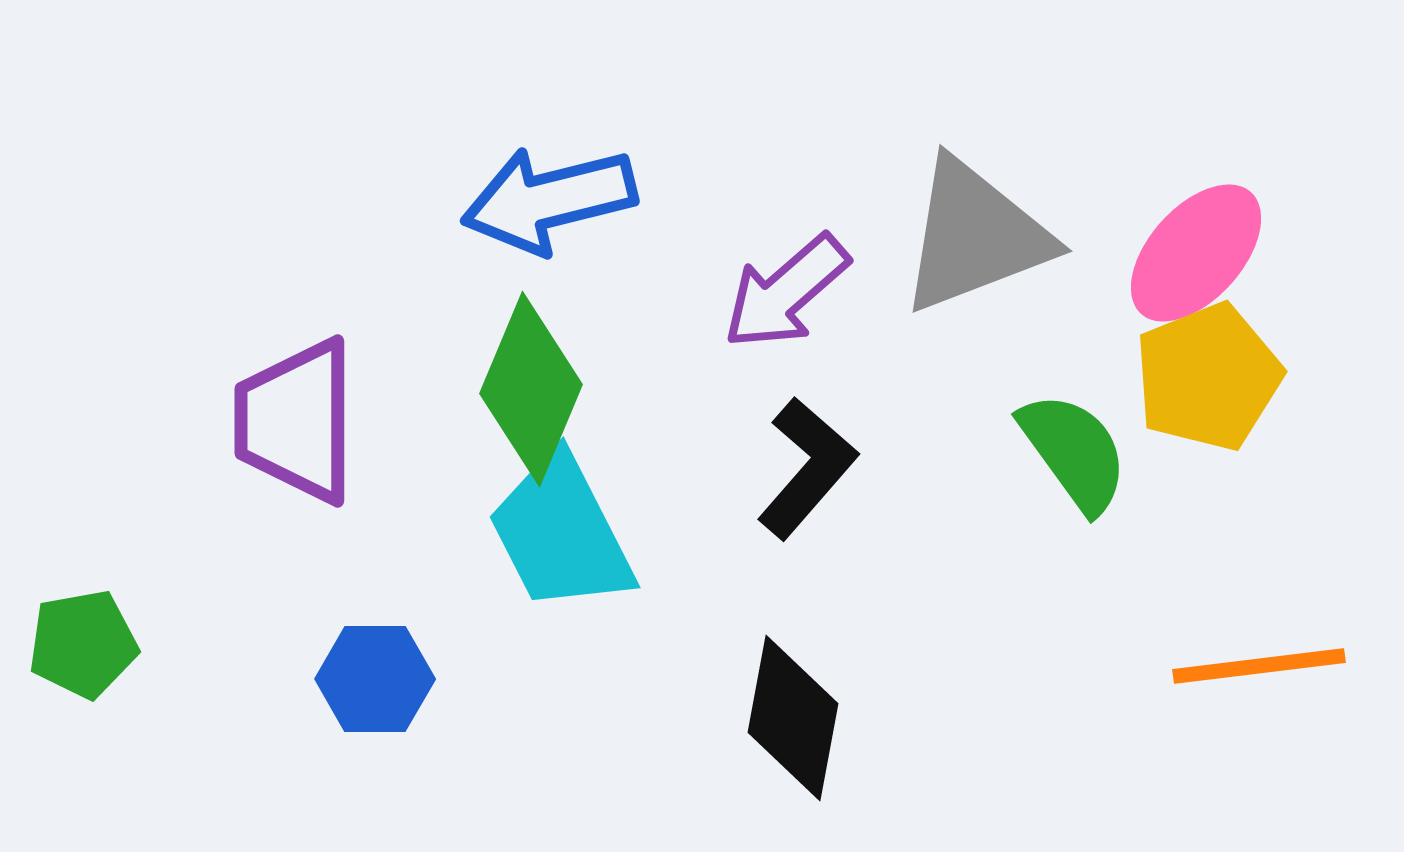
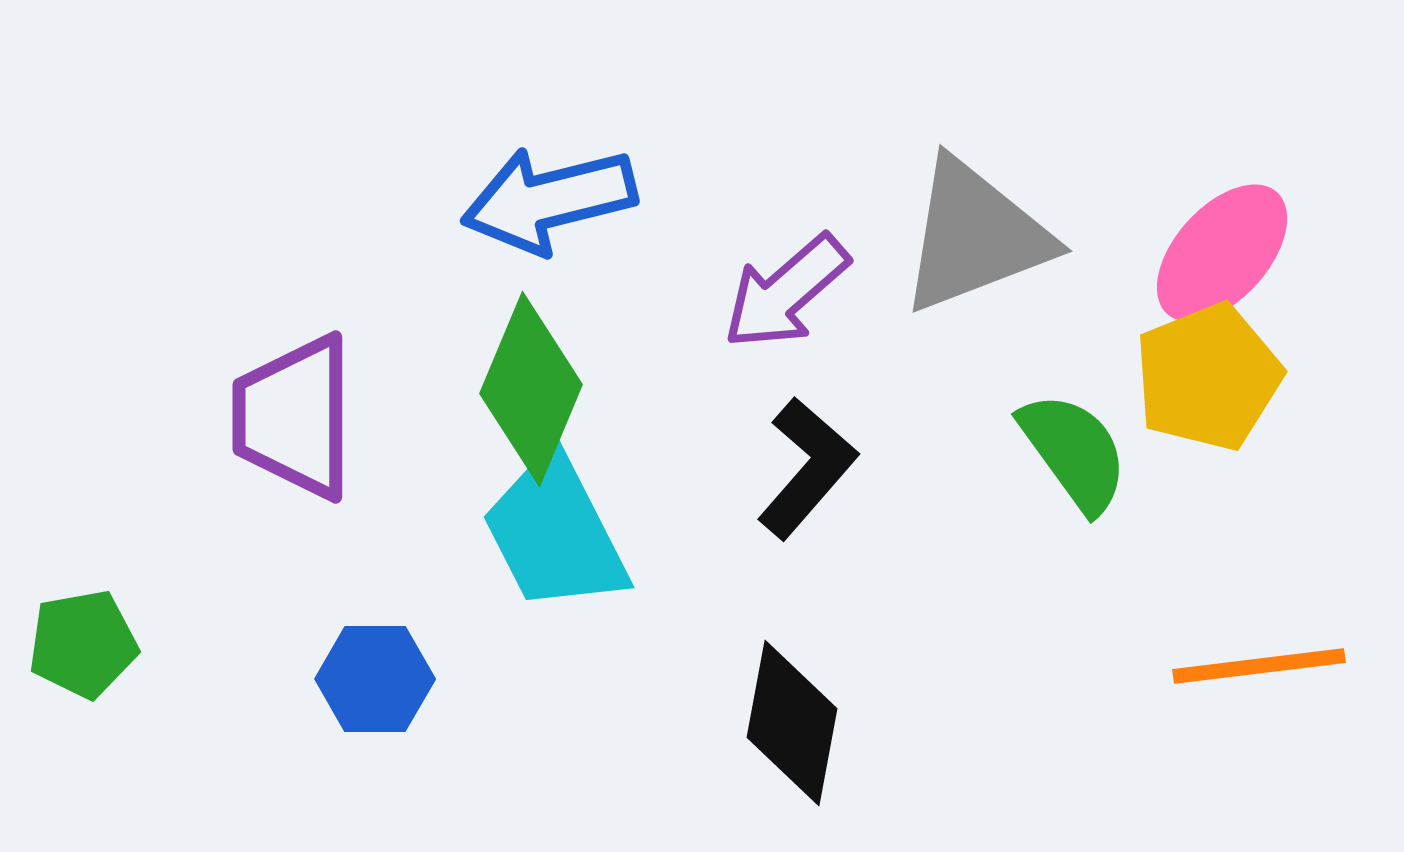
pink ellipse: moved 26 px right
purple trapezoid: moved 2 px left, 4 px up
cyan trapezoid: moved 6 px left
black diamond: moved 1 px left, 5 px down
